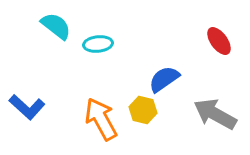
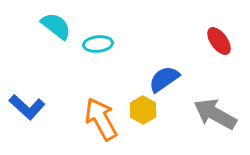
yellow hexagon: rotated 16 degrees clockwise
